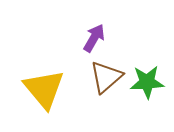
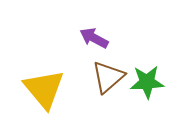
purple arrow: rotated 92 degrees counterclockwise
brown triangle: moved 2 px right
